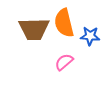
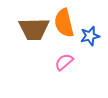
blue star: rotated 18 degrees counterclockwise
